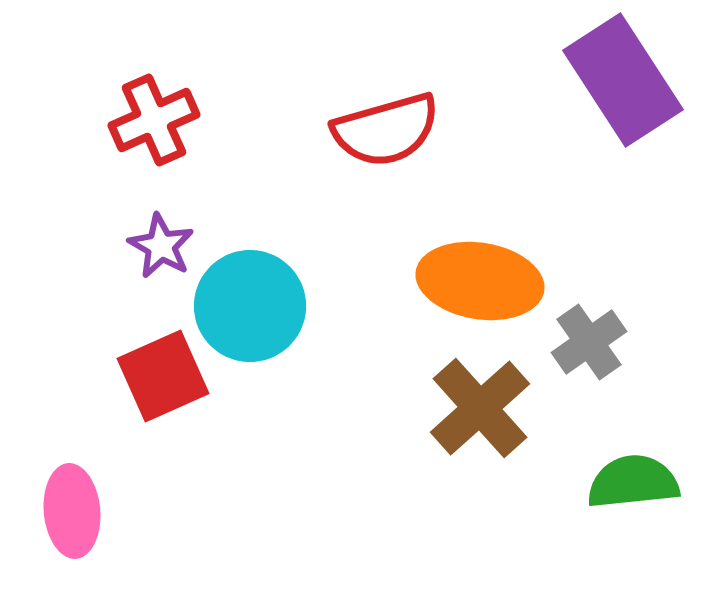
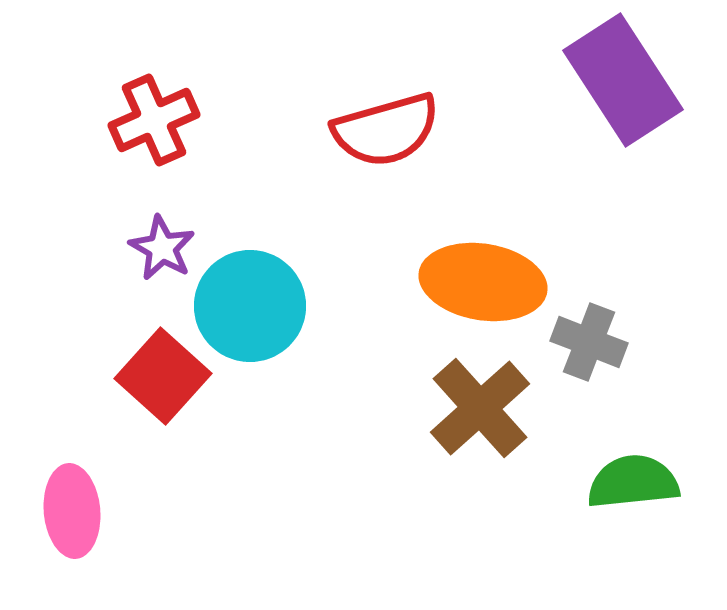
purple star: moved 1 px right, 2 px down
orange ellipse: moved 3 px right, 1 px down
gray cross: rotated 34 degrees counterclockwise
red square: rotated 24 degrees counterclockwise
